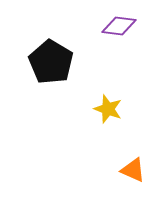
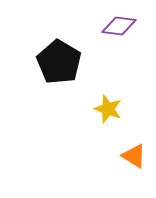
black pentagon: moved 8 px right
orange triangle: moved 1 px right, 14 px up; rotated 8 degrees clockwise
